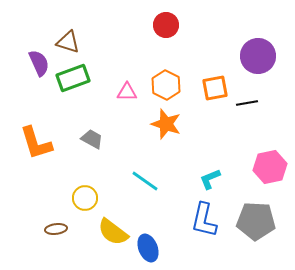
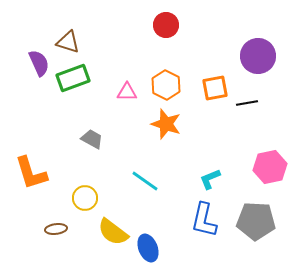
orange L-shape: moved 5 px left, 30 px down
